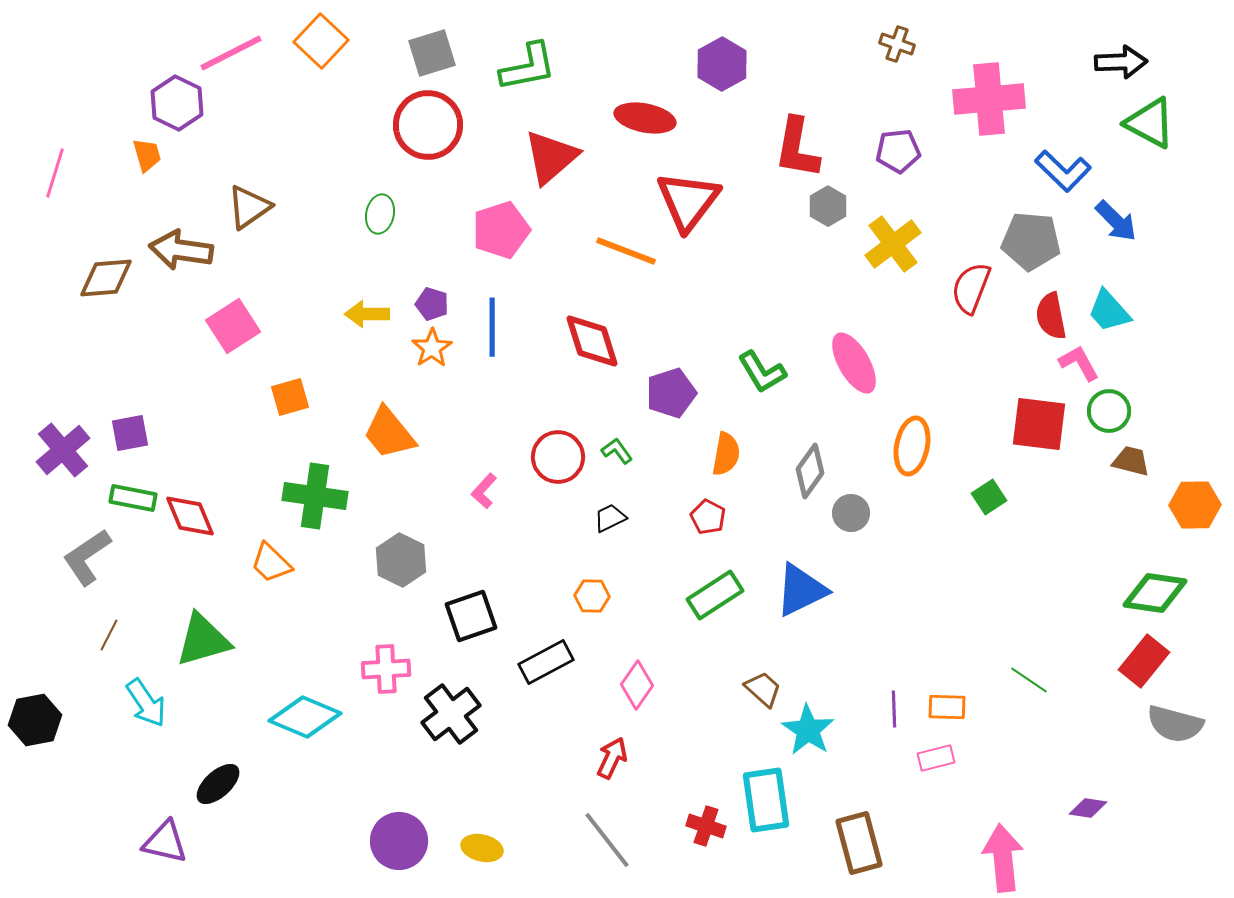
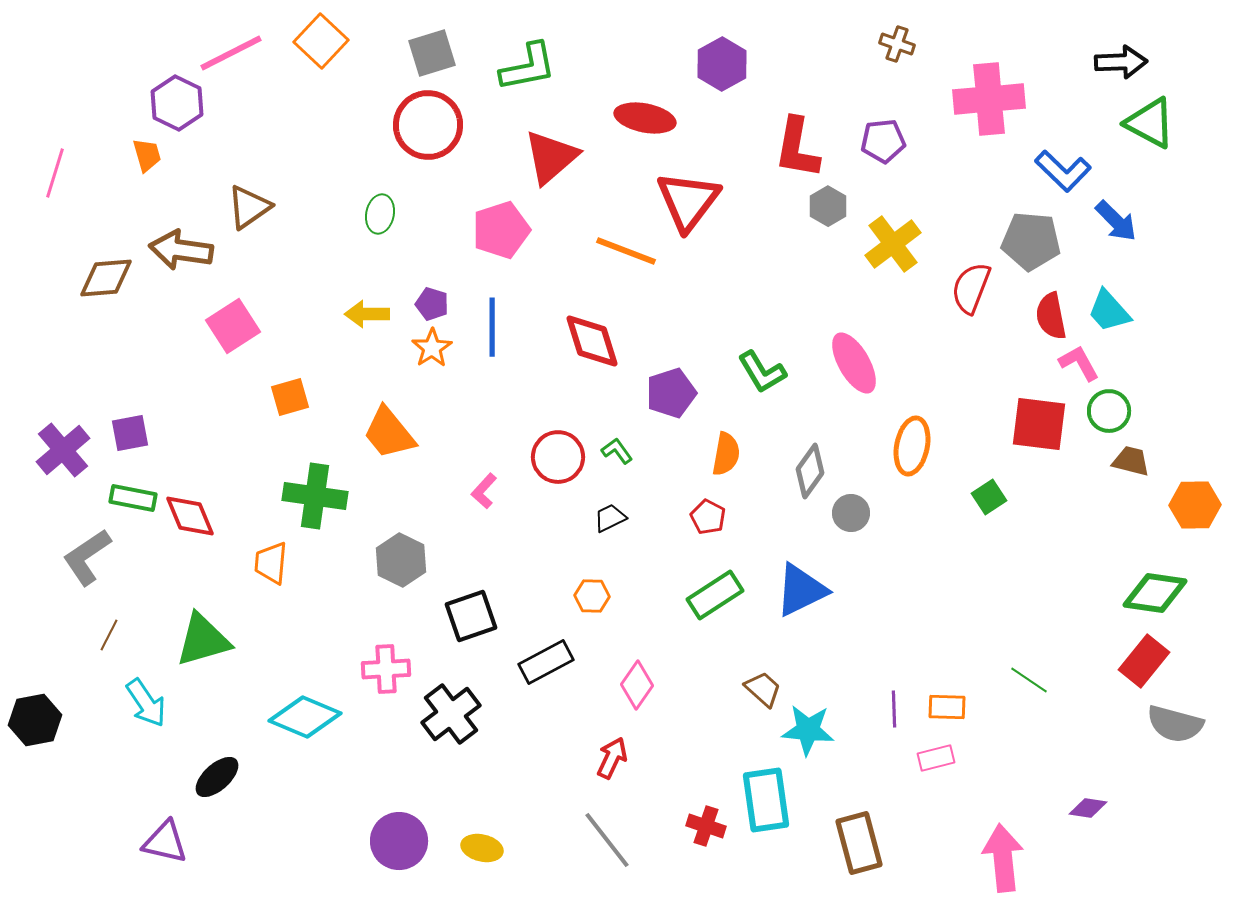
purple pentagon at (898, 151): moved 15 px left, 10 px up
orange trapezoid at (271, 563): rotated 51 degrees clockwise
cyan star at (808, 730): rotated 28 degrees counterclockwise
black ellipse at (218, 784): moved 1 px left, 7 px up
